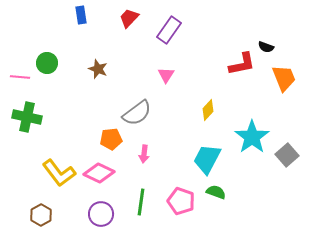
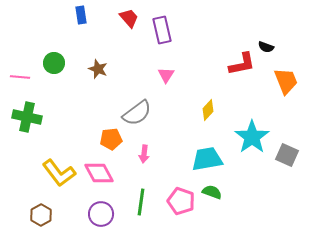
red trapezoid: rotated 95 degrees clockwise
purple rectangle: moved 7 px left; rotated 48 degrees counterclockwise
green circle: moved 7 px right
orange trapezoid: moved 2 px right, 3 px down
gray square: rotated 25 degrees counterclockwise
cyan trapezoid: rotated 52 degrees clockwise
pink diamond: rotated 36 degrees clockwise
green semicircle: moved 4 px left
